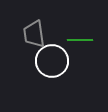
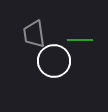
white circle: moved 2 px right
